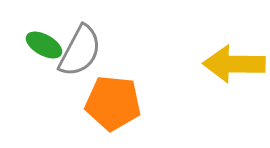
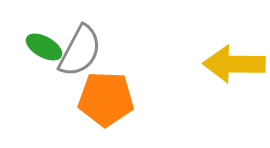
green ellipse: moved 2 px down
orange pentagon: moved 7 px left, 4 px up; rotated 4 degrees counterclockwise
